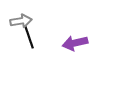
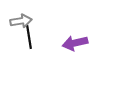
black line: rotated 10 degrees clockwise
